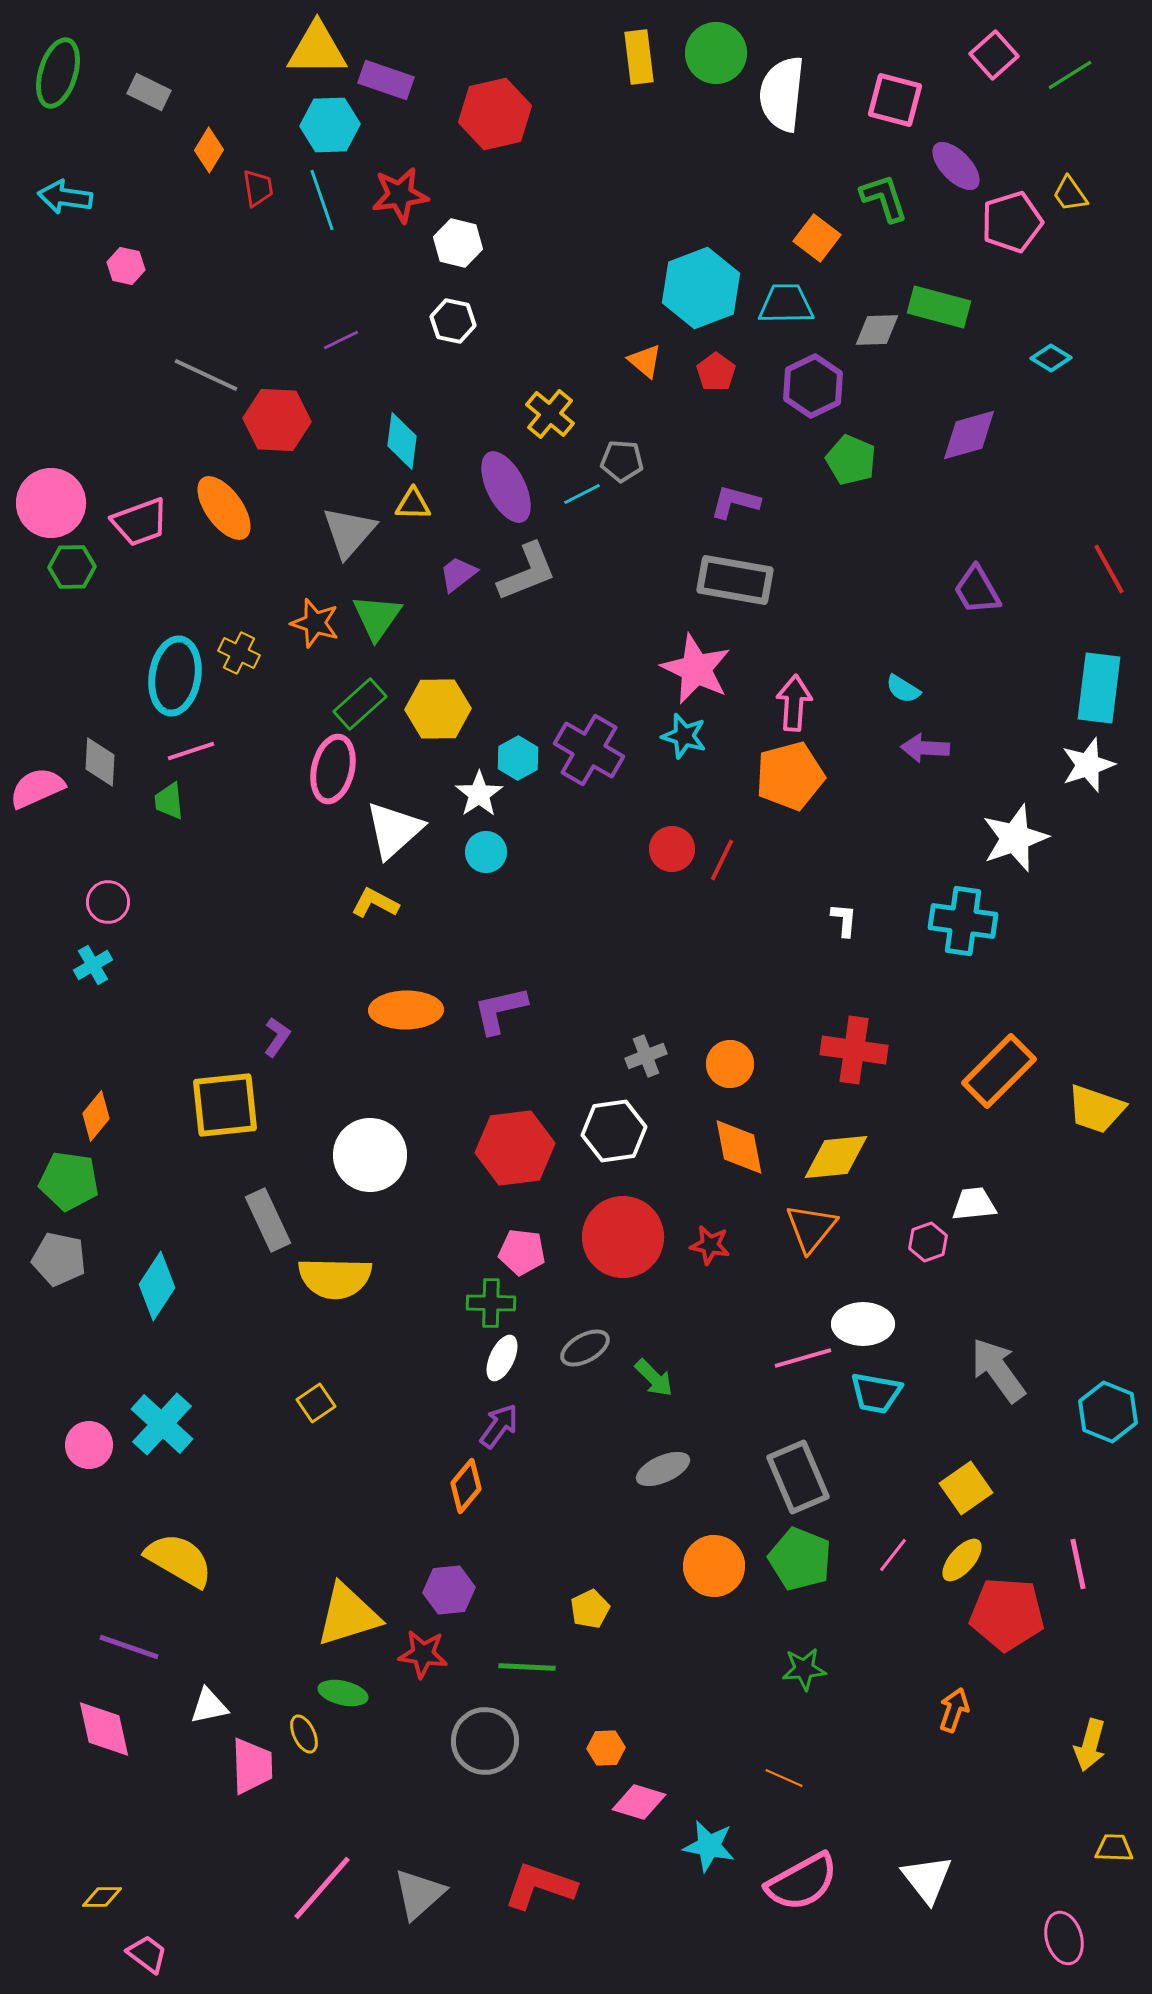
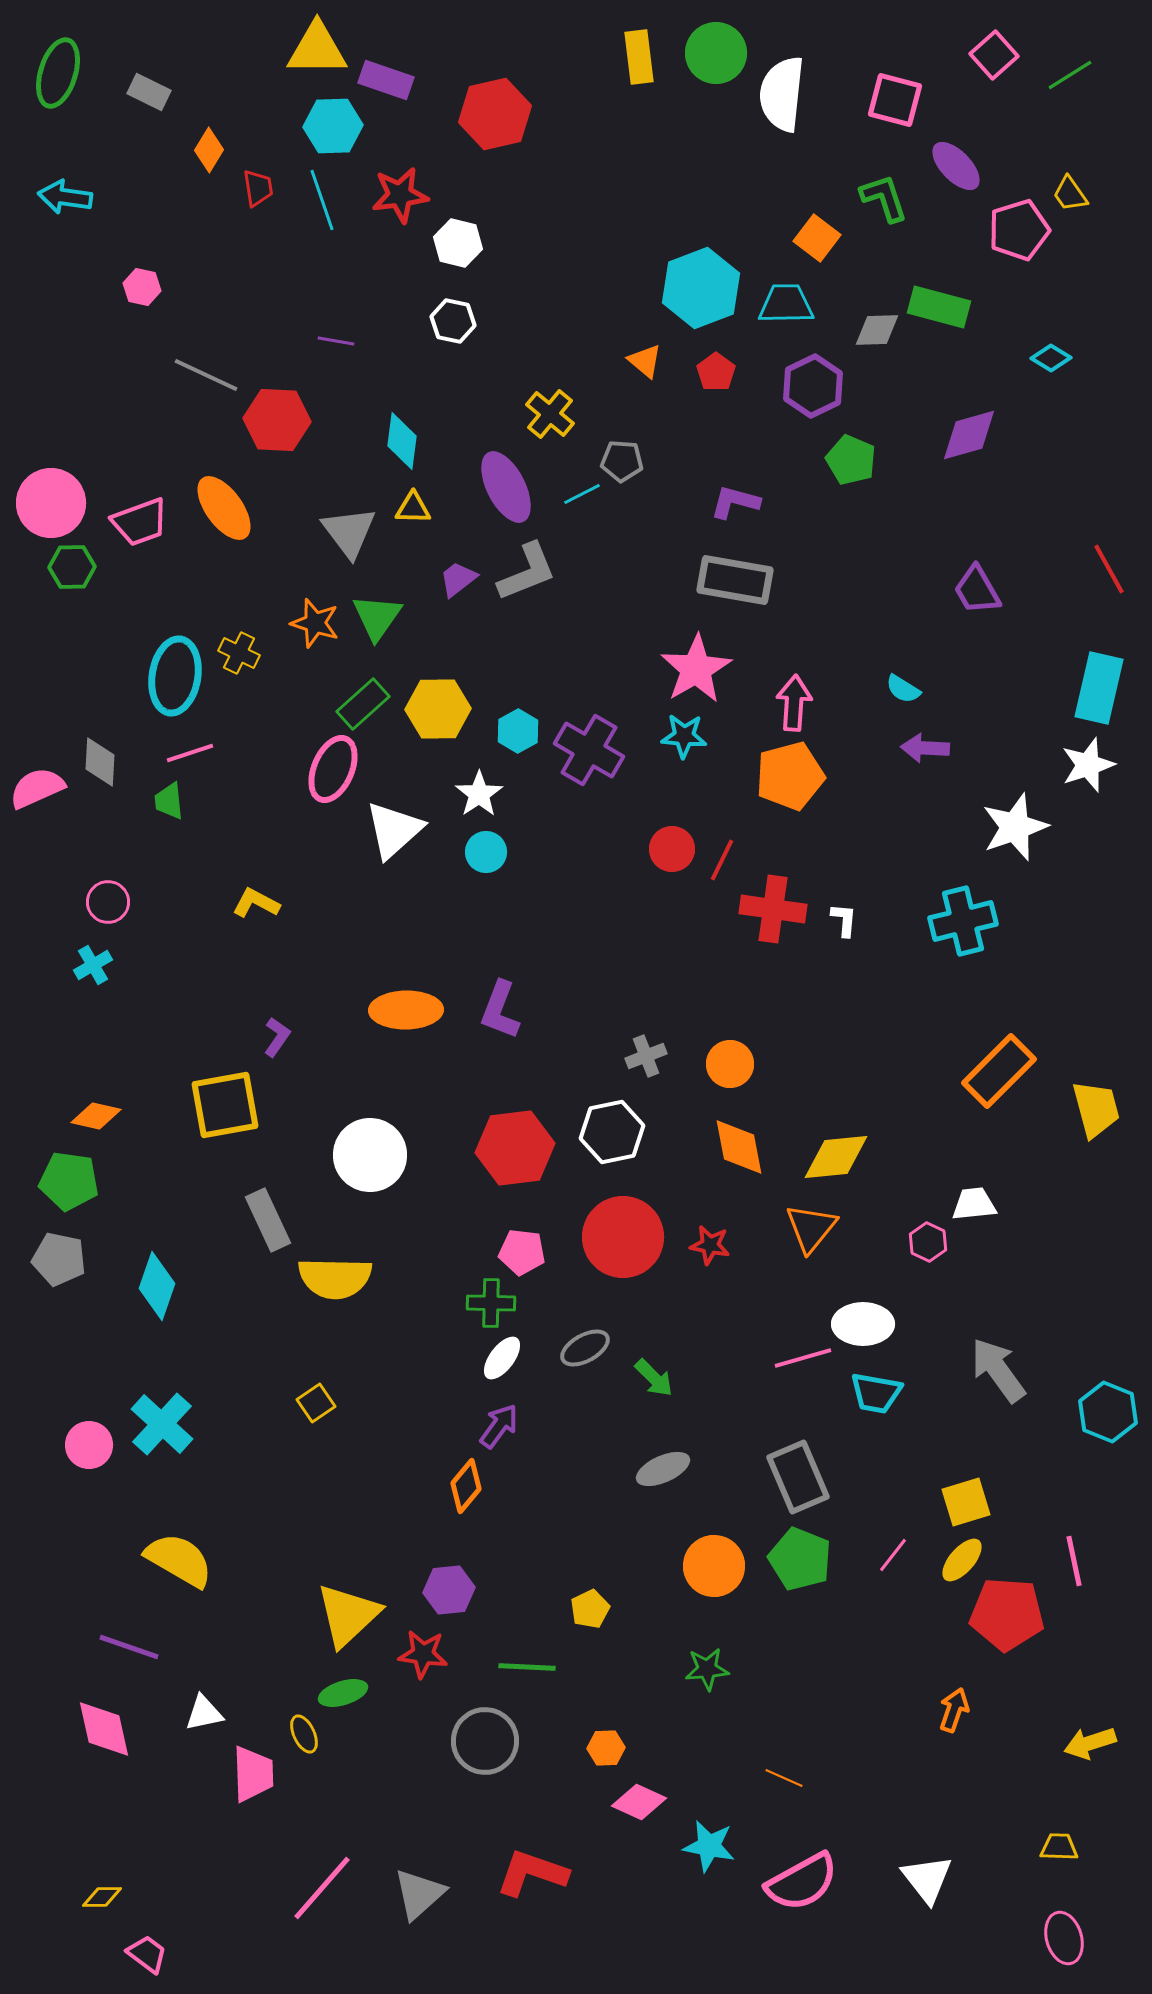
cyan hexagon at (330, 125): moved 3 px right, 1 px down
pink pentagon at (1012, 222): moved 7 px right, 8 px down
pink hexagon at (126, 266): moved 16 px right, 21 px down
purple line at (341, 340): moved 5 px left, 1 px down; rotated 36 degrees clockwise
yellow triangle at (413, 504): moved 4 px down
gray triangle at (349, 532): rotated 18 degrees counterclockwise
purple trapezoid at (458, 574): moved 5 px down
pink star at (696, 669): rotated 16 degrees clockwise
cyan rectangle at (1099, 688): rotated 6 degrees clockwise
green rectangle at (360, 704): moved 3 px right
cyan star at (684, 736): rotated 12 degrees counterclockwise
pink line at (191, 751): moved 1 px left, 2 px down
cyan hexagon at (518, 758): moved 27 px up
pink ellipse at (333, 769): rotated 10 degrees clockwise
white star at (1015, 838): moved 11 px up
yellow L-shape at (375, 903): moved 119 px left
cyan cross at (963, 921): rotated 22 degrees counterclockwise
purple L-shape at (500, 1010): rotated 56 degrees counterclockwise
red cross at (854, 1050): moved 81 px left, 141 px up
yellow square at (225, 1105): rotated 4 degrees counterclockwise
yellow trapezoid at (1096, 1109): rotated 124 degrees counterclockwise
orange diamond at (96, 1116): rotated 63 degrees clockwise
white hexagon at (614, 1131): moved 2 px left, 1 px down; rotated 4 degrees counterclockwise
pink hexagon at (928, 1242): rotated 15 degrees counterclockwise
cyan diamond at (157, 1286): rotated 14 degrees counterclockwise
white ellipse at (502, 1358): rotated 12 degrees clockwise
yellow square at (966, 1488): moved 14 px down; rotated 18 degrees clockwise
pink line at (1078, 1564): moved 4 px left, 3 px up
yellow triangle at (348, 1615): rotated 26 degrees counterclockwise
green star at (804, 1669): moved 97 px left
green ellipse at (343, 1693): rotated 30 degrees counterclockwise
white triangle at (209, 1706): moved 5 px left, 7 px down
yellow arrow at (1090, 1745): moved 2 px up; rotated 57 degrees clockwise
pink trapezoid at (252, 1766): moved 1 px right, 8 px down
pink diamond at (639, 1802): rotated 8 degrees clockwise
yellow trapezoid at (1114, 1848): moved 55 px left, 1 px up
red L-shape at (540, 1886): moved 8 px left, 13 px up
